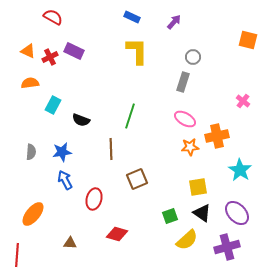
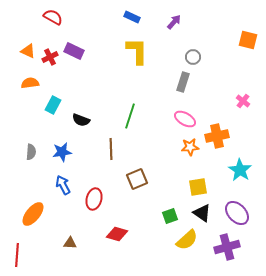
blue arrow: moved 2 px left, 5 px down
